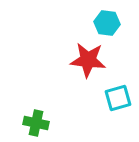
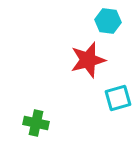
cyan hexagon: moved 1 px right, 2 px up
red star: rotated 21 degrees counterclockwise
